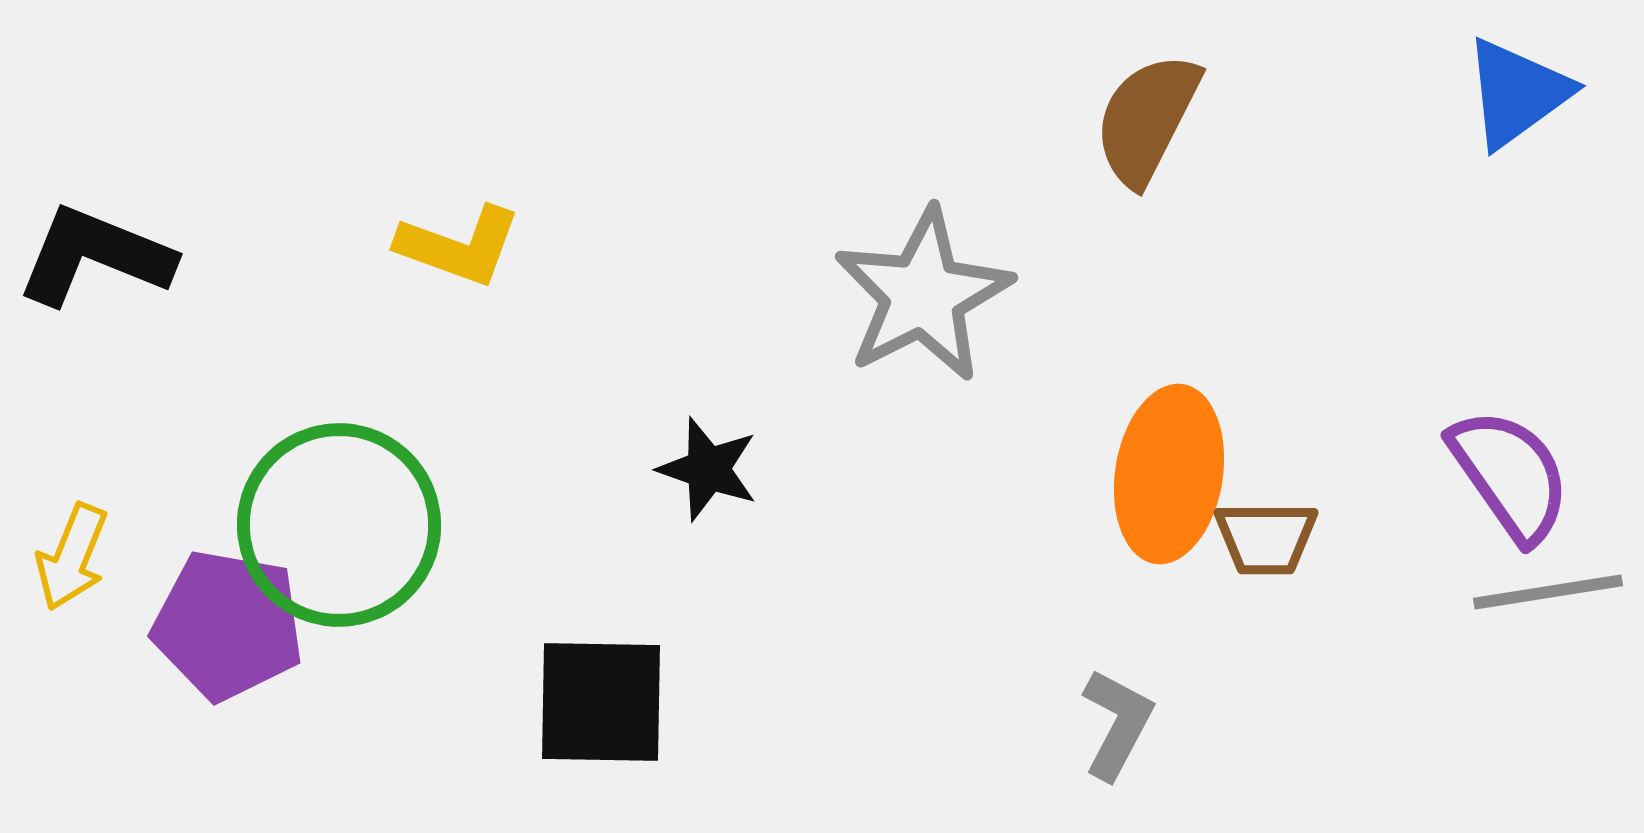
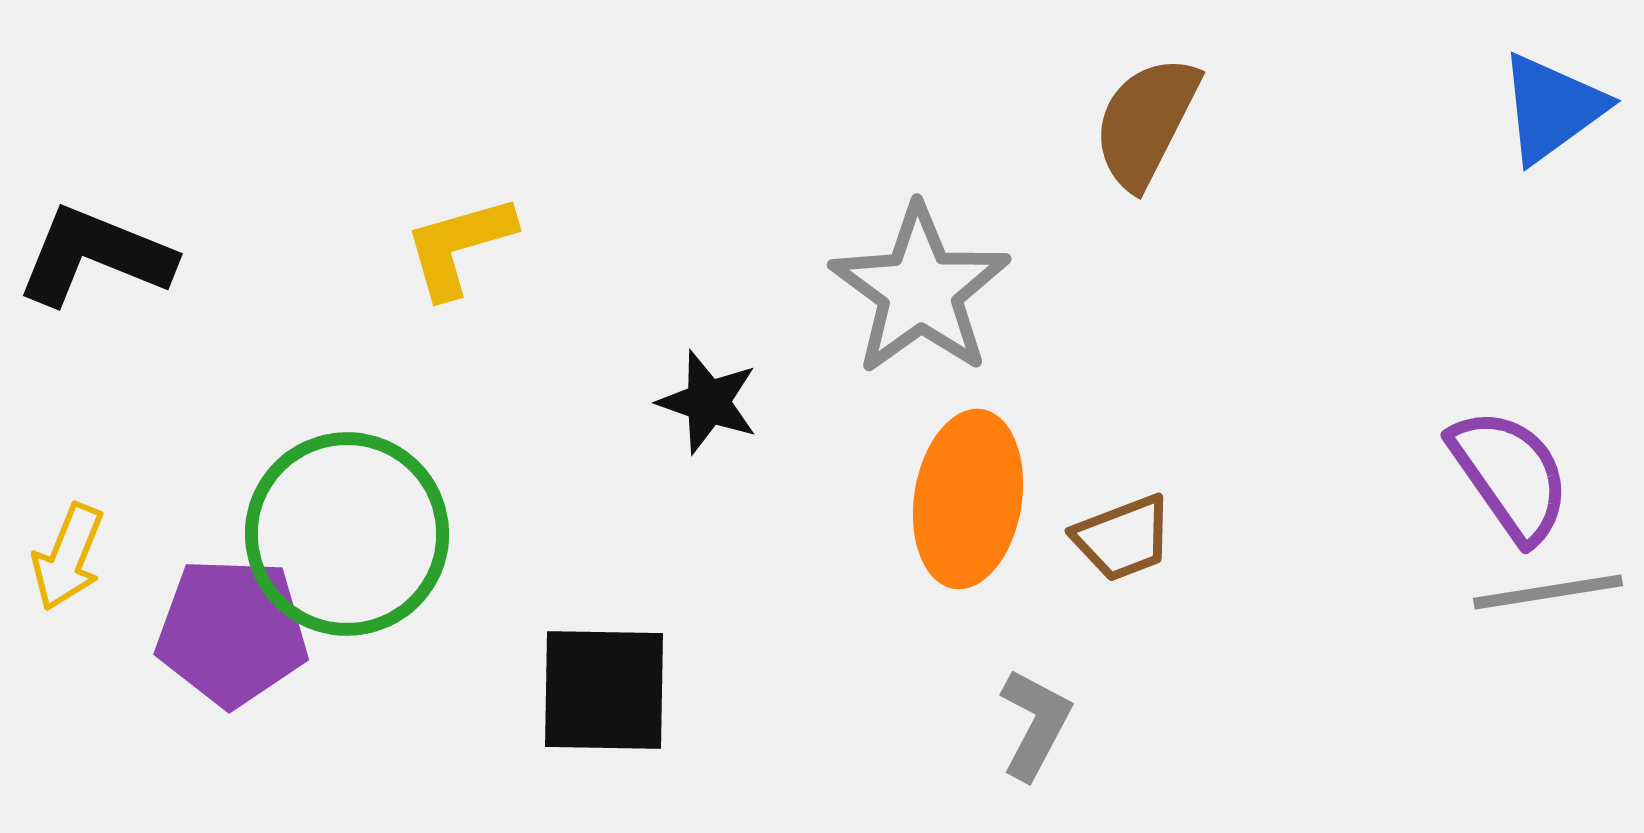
blue triangle: moved 35 px right, 15 px down
brown semicircle: moved 1 px left, 3 px down
yellow L-shape: rotated 144 degrees clockwise
gray star: moved 3 px left, 5 px up; rotated 9 degrees counterclockwise
black star: moved 67 px up
orange ellipse: moved 201 px left, 25 px down
green circle: moved 8 px right, 9 px down
brown trapezoid: moved 143 px left; rotated 21 degrees counterclockwise
yellow arrow: moved 4 px left
purple pentagon: moved 4 px right, 7 px down; rotated 8 degrees counterclockwise
black square: moved 3 px right, 12 px up
gray L-shape: moved 82 px left
